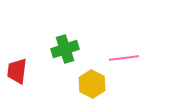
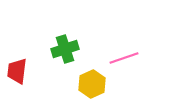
pink line: rotated 12 degrees counterclockwise
yellow hexagon: rotated 8 degrees clockwise
